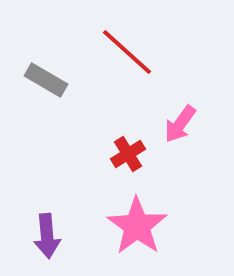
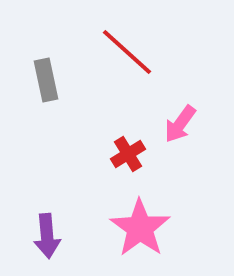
gray rectangle: rotated 48 degrees clockwise
pink star: moved 3 px right, 2 px down
